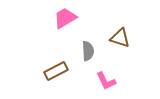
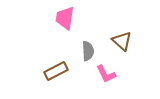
pink trapezoid: rotated 50 degrees counterclockwise
brown triangle: moved 2 px right, 3 px down; rotated 25 degrees clockwise
pink L-shape: moved 7 px up
